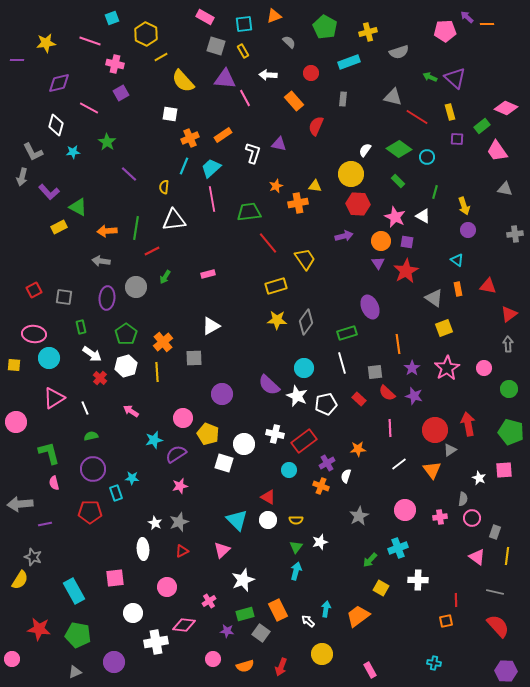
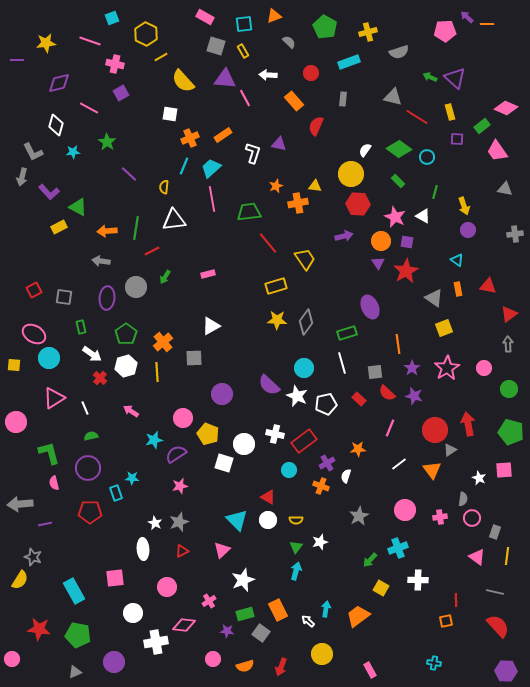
pink ellipse at (34, 334): rotated 25 degrees clockwise
pink line at (390, 428): rotated 24 degrees clockwise
purple circle at (93, 469): moved 5 px left, 1 px up
